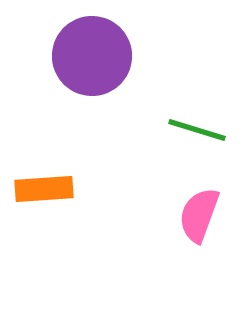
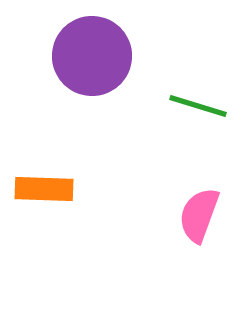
green line: moved 1 px right, 24 px up
orange rectangle: rotated 6 degrees clockwise
